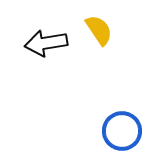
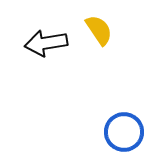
blue circle: moved 2 px right, 1 px down
